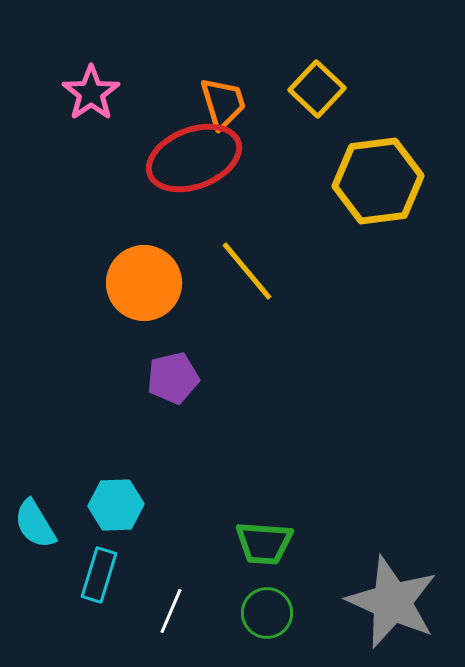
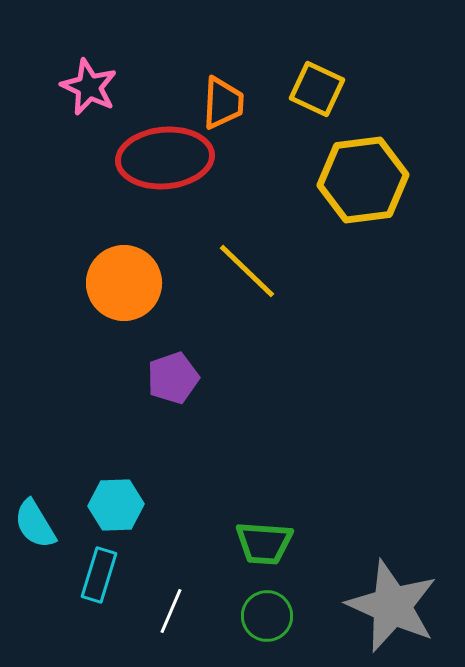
yellow square: rotated 18 degrees counterclockwise
pink star: moved 2 px left, 6 px up; rotated 12 degrees counterclockwise
orange trapezoid: rotated 20 degrees clockwise
red ellipse: moved 29 px left; rotated 16 degrees clockwise
yellow hexagon: moved 15 px left, 1 px up
yellow line: rotated 6 degrees counterclockwise
orange circle: moved 20 px left
purple pentagon: rotated 6 degrees counterclockwise
gray star: moved 4 px down
green circle: moved 3 px down
